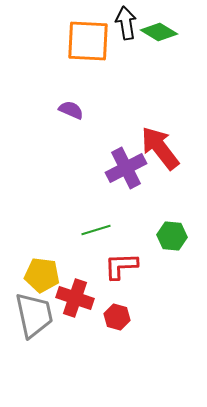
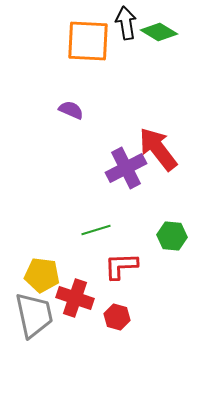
red arrow: moved 2 px left, 1 px down
